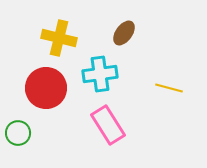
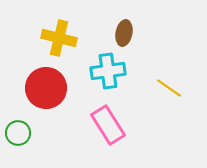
brown ellipse: rotated 25 degrees counterclockwise
cyan cross: moved 8 px right, 3 px up
yellow line: rotated 20 degrees clockwise
